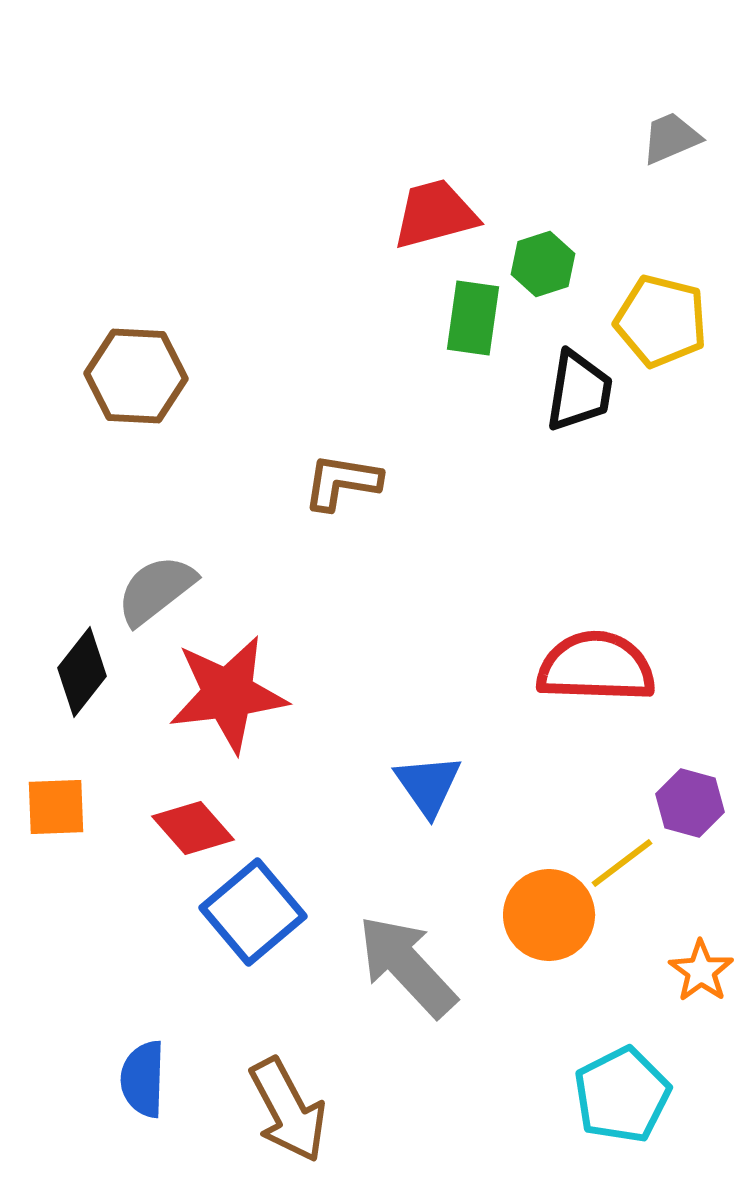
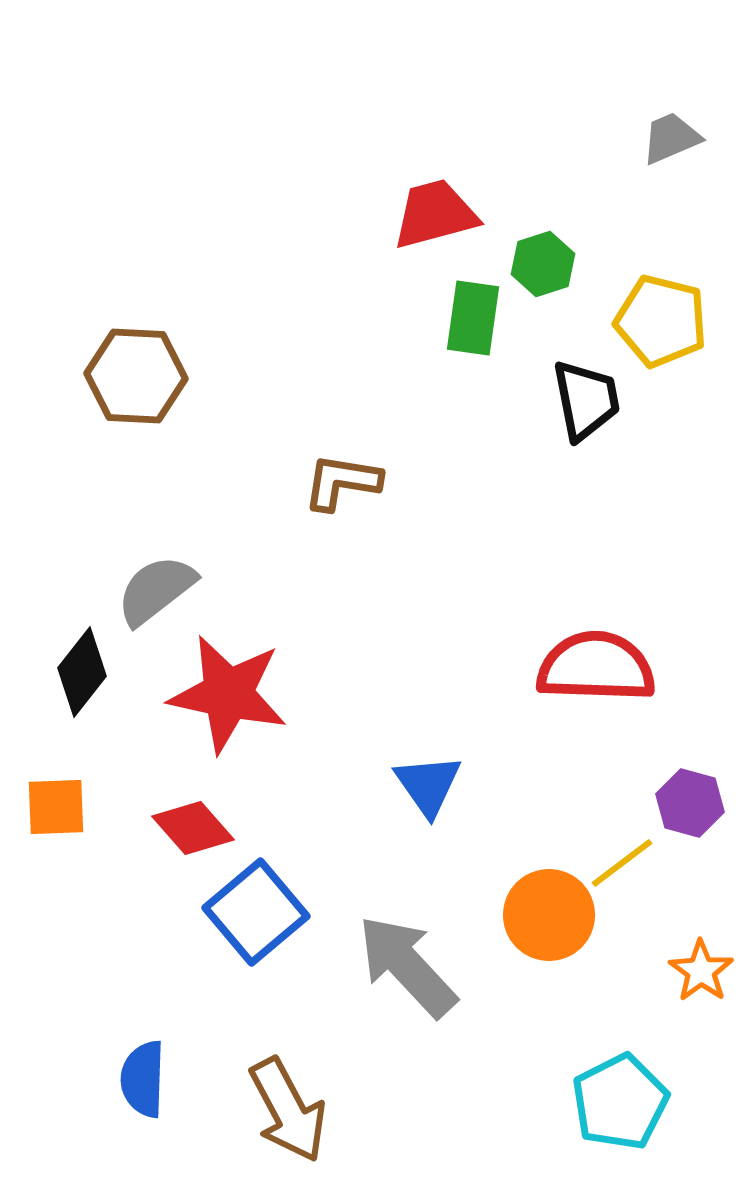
black trapezoid: moved 7 px right, 9 px down; rotated 20 degrees counterclockwise
red star: rotated 19 degrees clockwise
blue square: moved 3 px right
cyan pentagon: moved 2 px left, 7 px down
